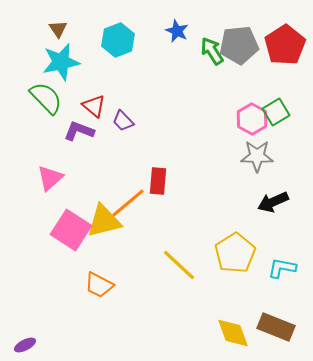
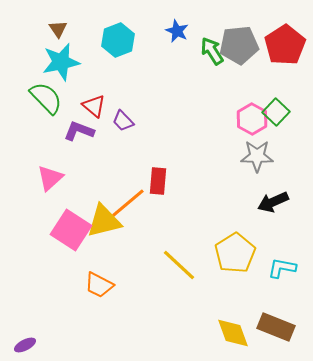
green square: rotated 16 degrees counterclockwise
